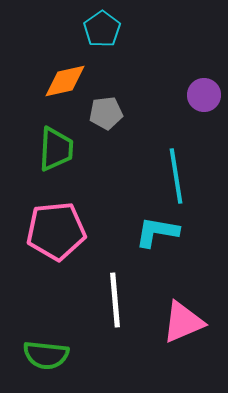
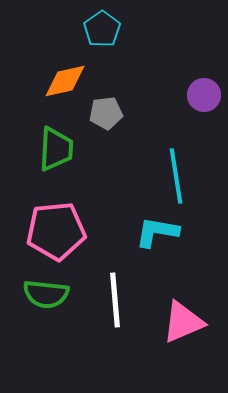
green semicircle: moved 61 px up
